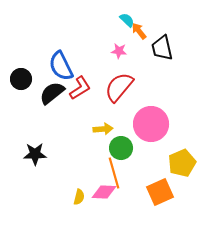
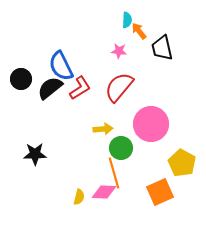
cyan semicircle: rotated 49 degrees clockwise
black semicircle: moved 2 px left, 5 px up
yellow pentagon: rotated 20 degrees counterclockwise
